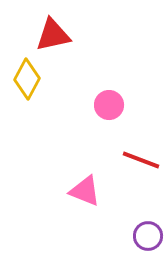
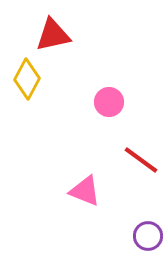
pink circle: moved 3 px up
red line: rotated 15 degrees clockwise
